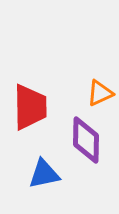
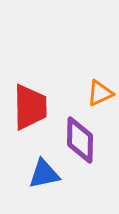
purple diamond: moved 6 px left
